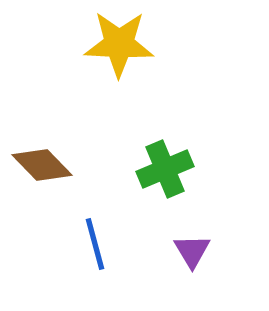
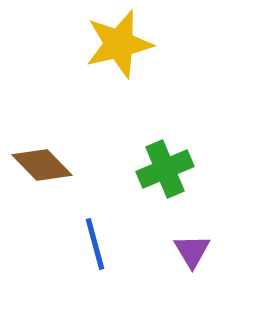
yellow star: rotated 16 degrees counterclockwise
